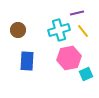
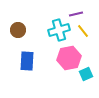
purple line: moved 1 px left, 1 px down
